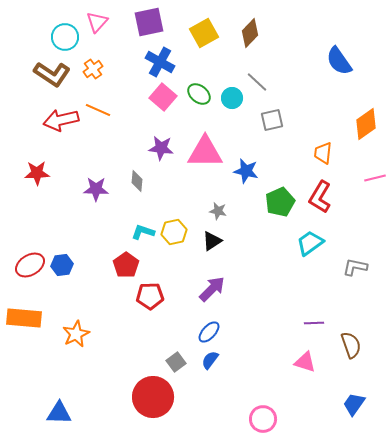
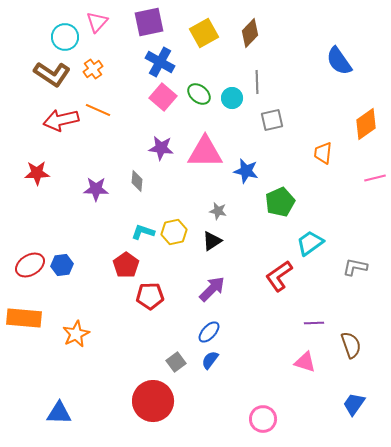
gray line at (257, 82): rotated 45 degrees clockwise
red L-shape at (320, 197): moved 41 px left, 79 px down; rotated 24 degrees clockwise
red circle at (153, 397): moved 4 px down
